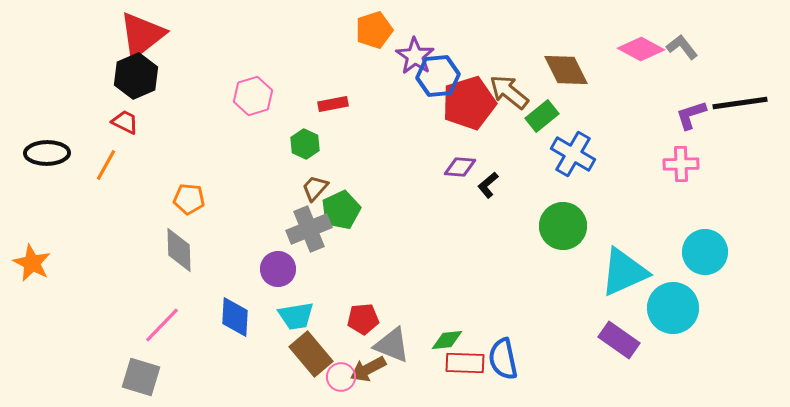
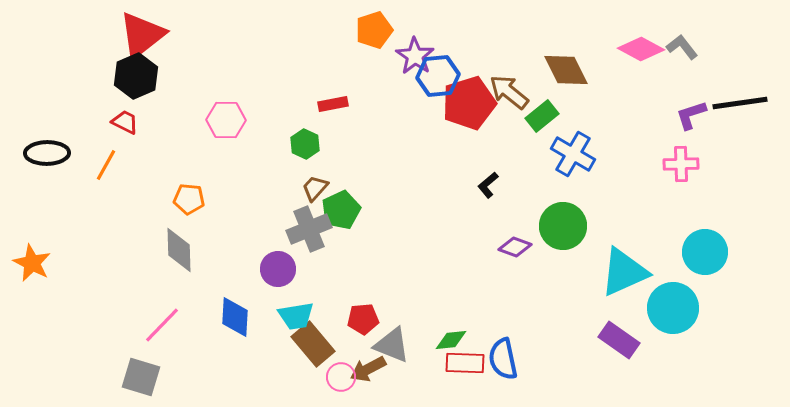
pink hexagon at (253, 96): moved 27 px left, 24 px down; rotated 18 degrees clockwise
purple diamond at (460, 167): moved 55 px right, 80 px down; rotated 16 degrees clockwise
green diamond at (447, 340): moved 4 px right
brown rectangle at (311, 354): moved 2 px right, 10 px up
